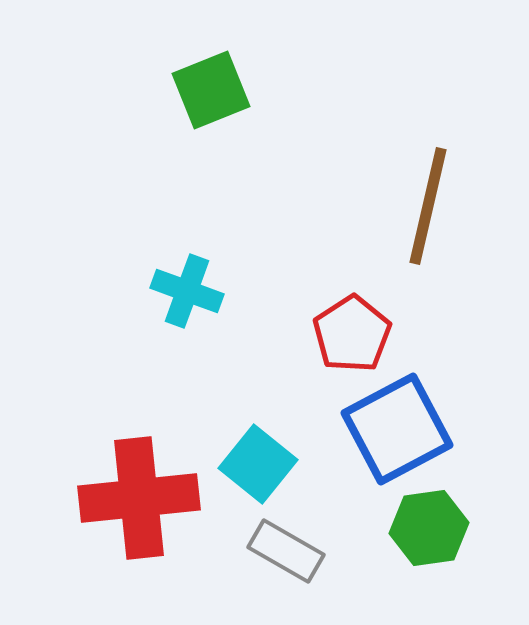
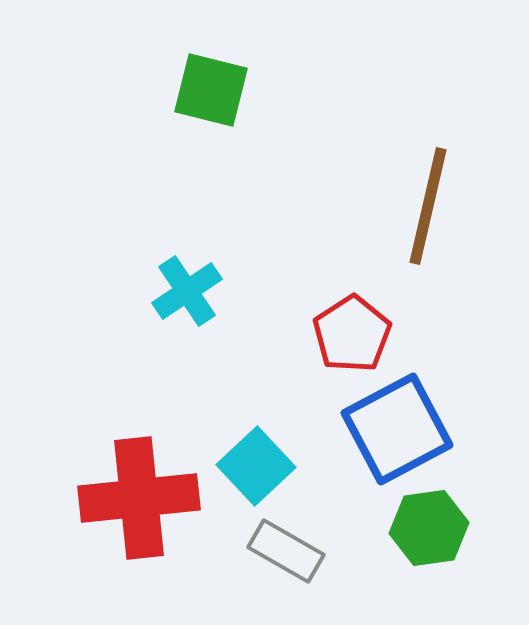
green square: rotated 36 degrees clockwise
cyan cross: rotated 36 degrees clockwise
cyan square: moved 2 px left, 2 px down; rotated 8 degrees clockwise
